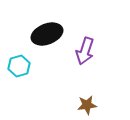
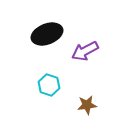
purple arrow: rotated 44 degrees clockwise
cyan hexagon: moved 30 px right, 19 px down; rotated 25 degrees counterclockwise
